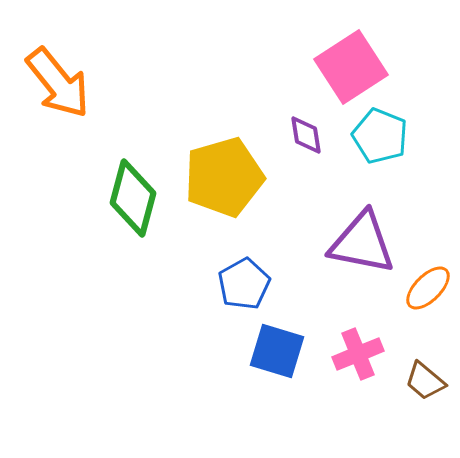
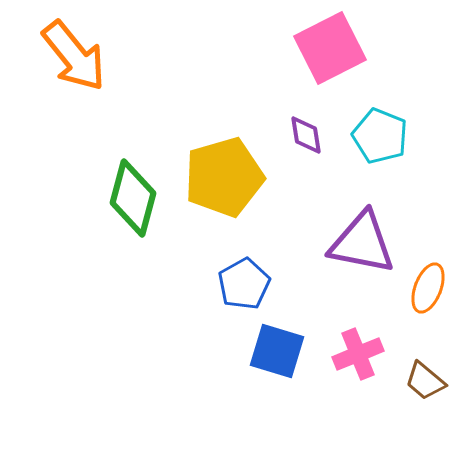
pink square: moved 21 px left, 19 px up; rotated 6 degrees clockwise
orange arrow: moved 16 px right, 27 px up
orange ellipse: rotated 24 degrees counterclockwise
